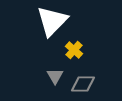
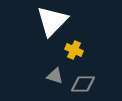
yellow cross: rotated 18 degrees counterclockwise
gray triangle: rotated 42 degrees counterclockwise
